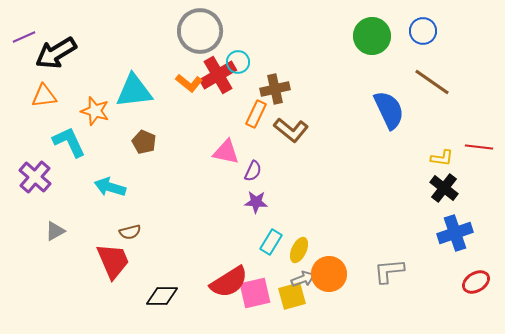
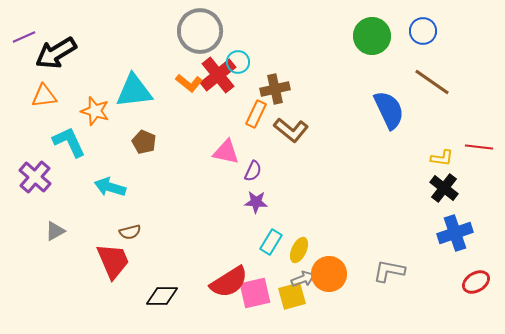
red cross: rotated 9 degrees counterclockwise
gray L-shape: rotated 16 degrees clockwise
